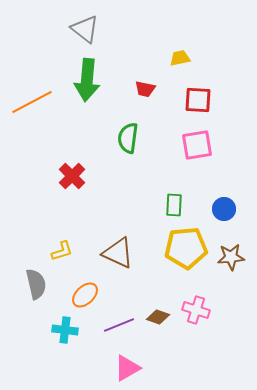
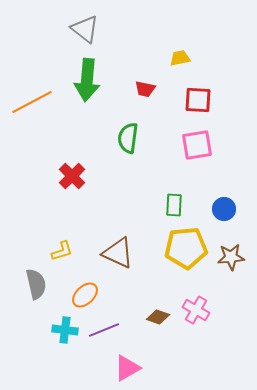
pink cross: rotated 12 degrees clockwise
purple line: moved 15 px left, 5 px down
